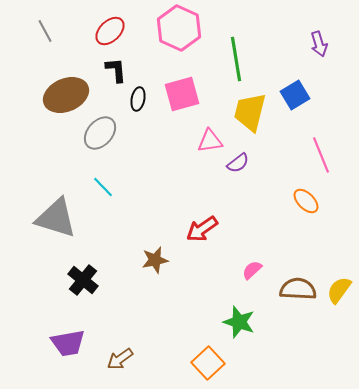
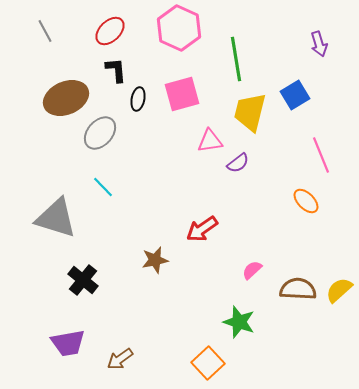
brown ellipse: moved 3 px down
yellow semicircle: rotated 12 degrees clockwise
